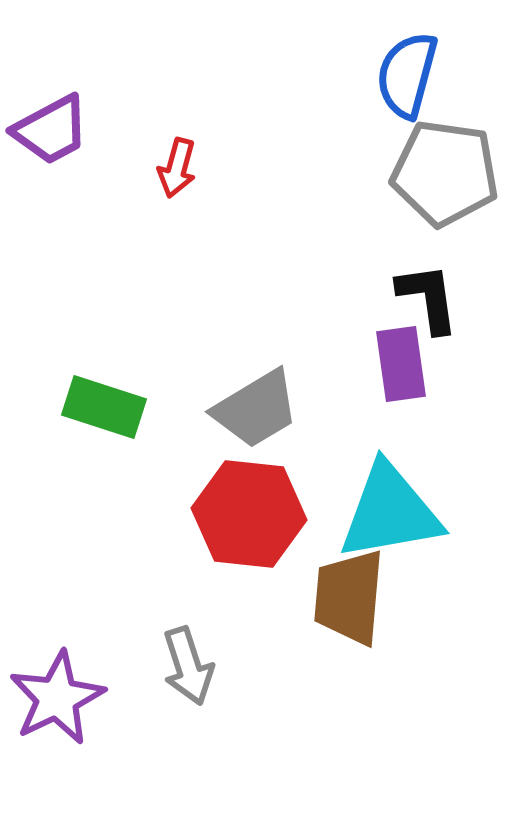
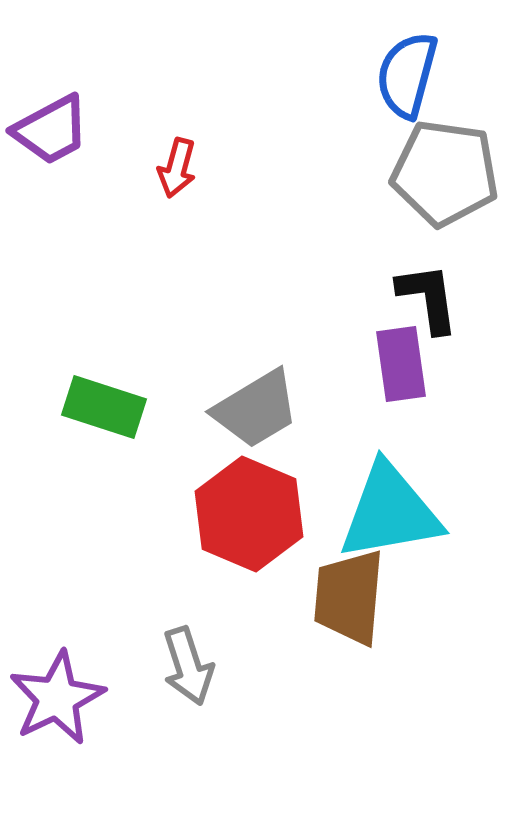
red hexagon: rotated 17 degrees clockwise
